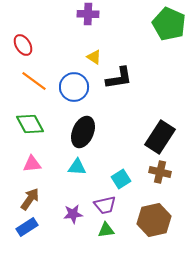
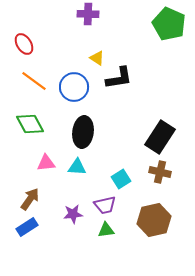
red ellipse: moved 1 px right, 1 px up
yellow triangle: moved 3 px right, 1 px down
black ellipse: rotated 16 degrees counterclockwise
pink triangle: moved 14 px right, 1 px up
